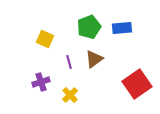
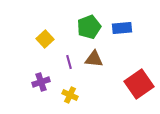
yellow square: rotated 24 degrees clockwise
brown triangle: rotated 42 degrees clockwise
red square: moved 2 px right
yellow cross: rotated 21 degrees counterclockwise
